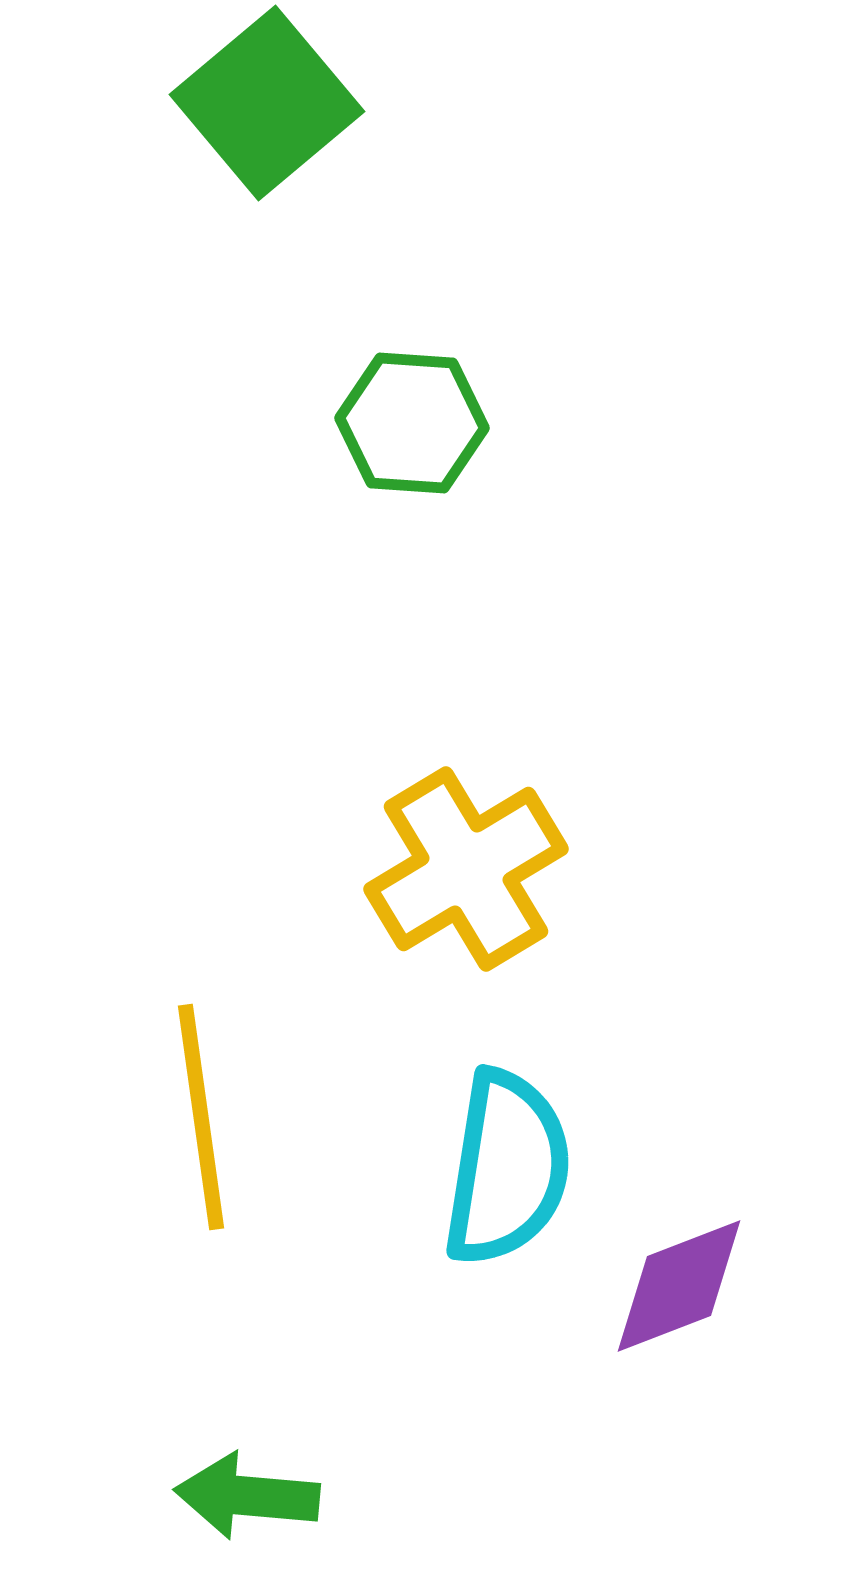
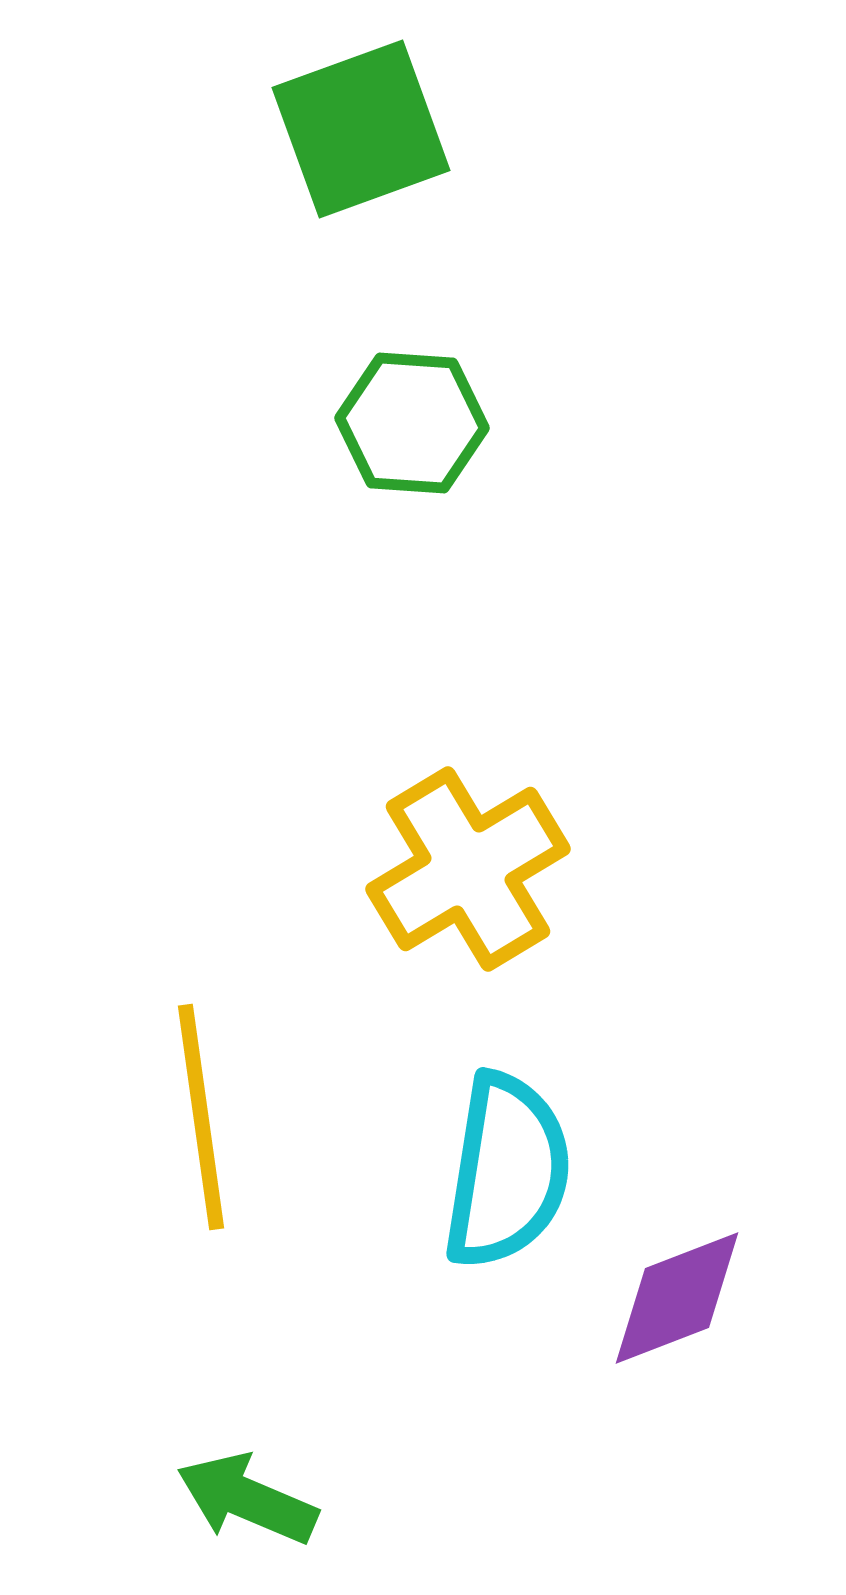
green square: moved 94 px right, 26 px down; rotated 20 degrees clockwise
yellow cross: moved 2 px right
cyan semicircle: moved 3 px down
purple diamond: moved 2 px left, 12 px down
green arrow: moved 3 px down; rotated 18 degrees clockwise
